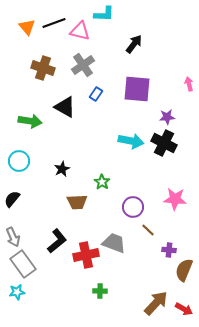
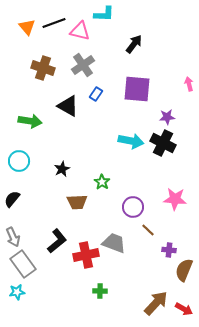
black triangle: moved 3 px right, 1 px up
black cross: moved 1 px left
